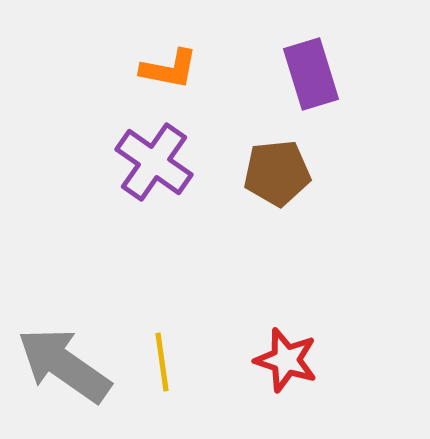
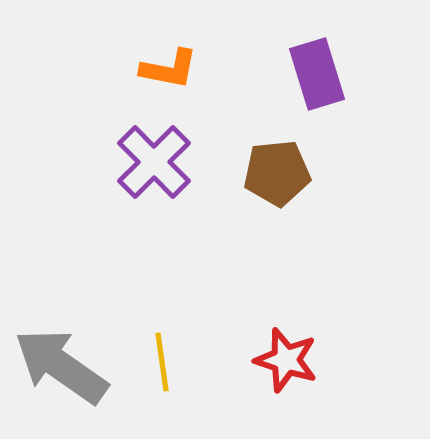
purple rectangle: moved 6 px right
purple cross: rotated 10 degrees clockwise
gray arrow: moved 3 px left, 1 px down
